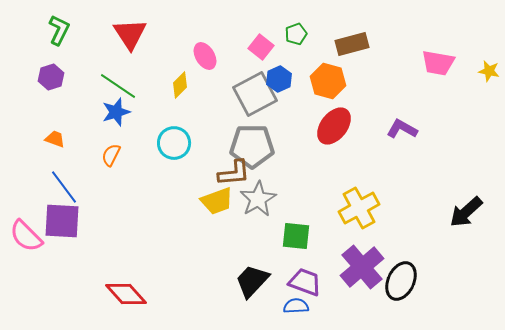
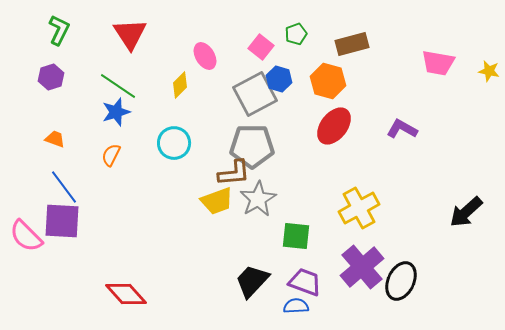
blue hexagon: rotated 20 degrees counterclockwise
